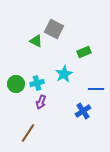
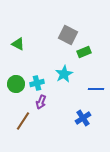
gray square: moved 14 px right, 6 px down
green triangle: moved 18 px left, 3 px down
blue cross: moved 7 px down
brown line: moved 5 px left, 12 px up
